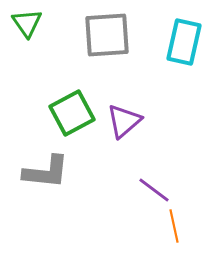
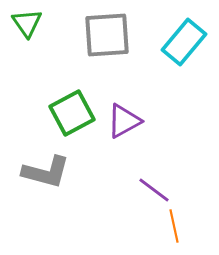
cyan rectangle: rotated 27 degrees clockwise
purple triangle: rotated 12 degrees clockwise
gray L-shape: rotated 9 degrees clockwise
